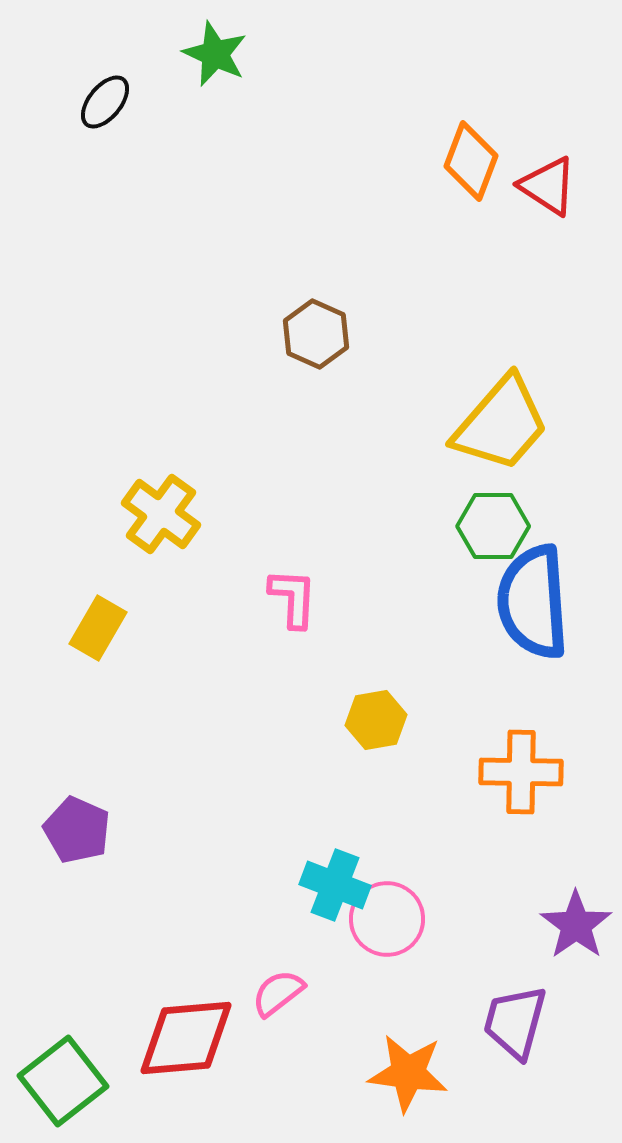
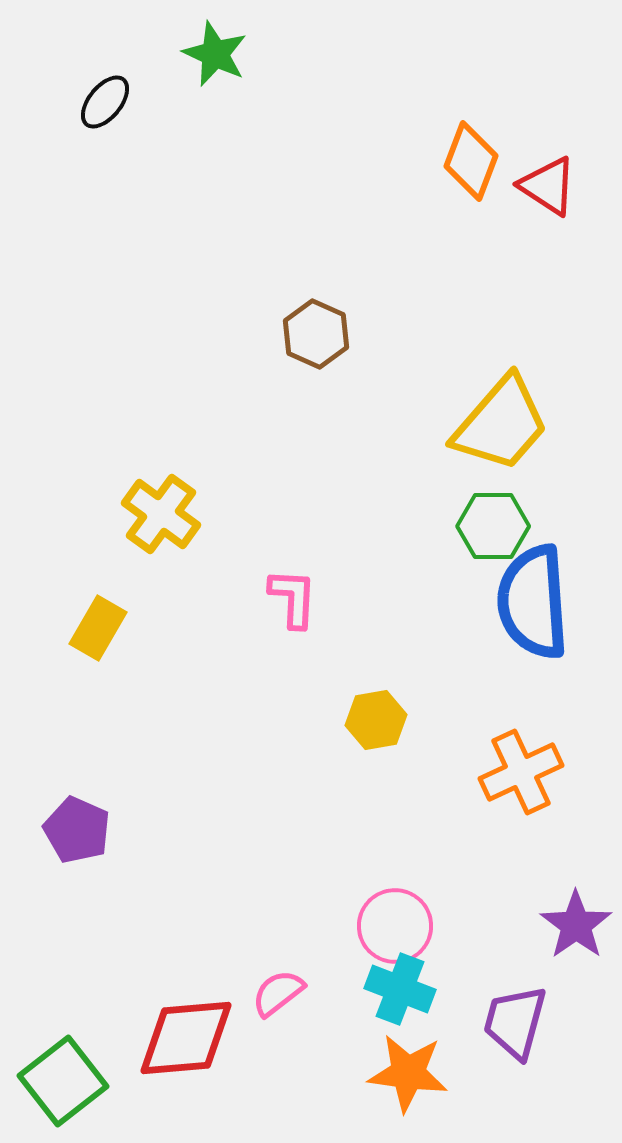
orange cross: rotated 26 degrees counterclockwise
cyan cross: moved 65 px right, 104 px down
pink circle: moved 8 px right, 7 px down
